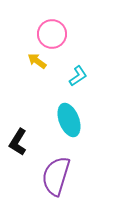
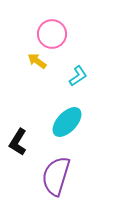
cyan ellipse: moved 2 px left, 2 px down; rotated 64 degrees clockwise
